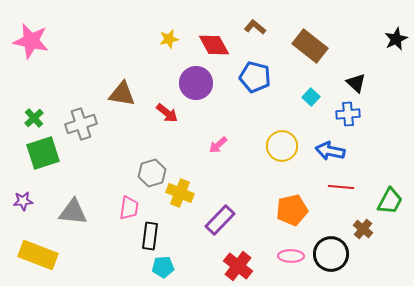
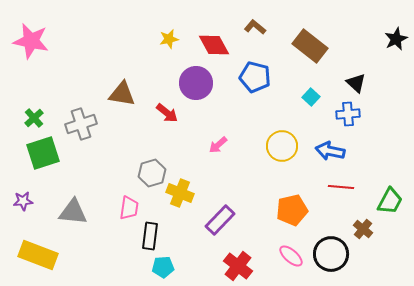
pink ellipse: rotated 40 degrees clockwise
